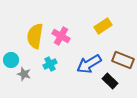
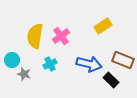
pink cross: rotated 24 degrees clockwise
cyan circle: moved 1 px right
blue arrow: rotated 135 degrees counterclockwise
black rectangle: moved 1 px right, 1 px up
